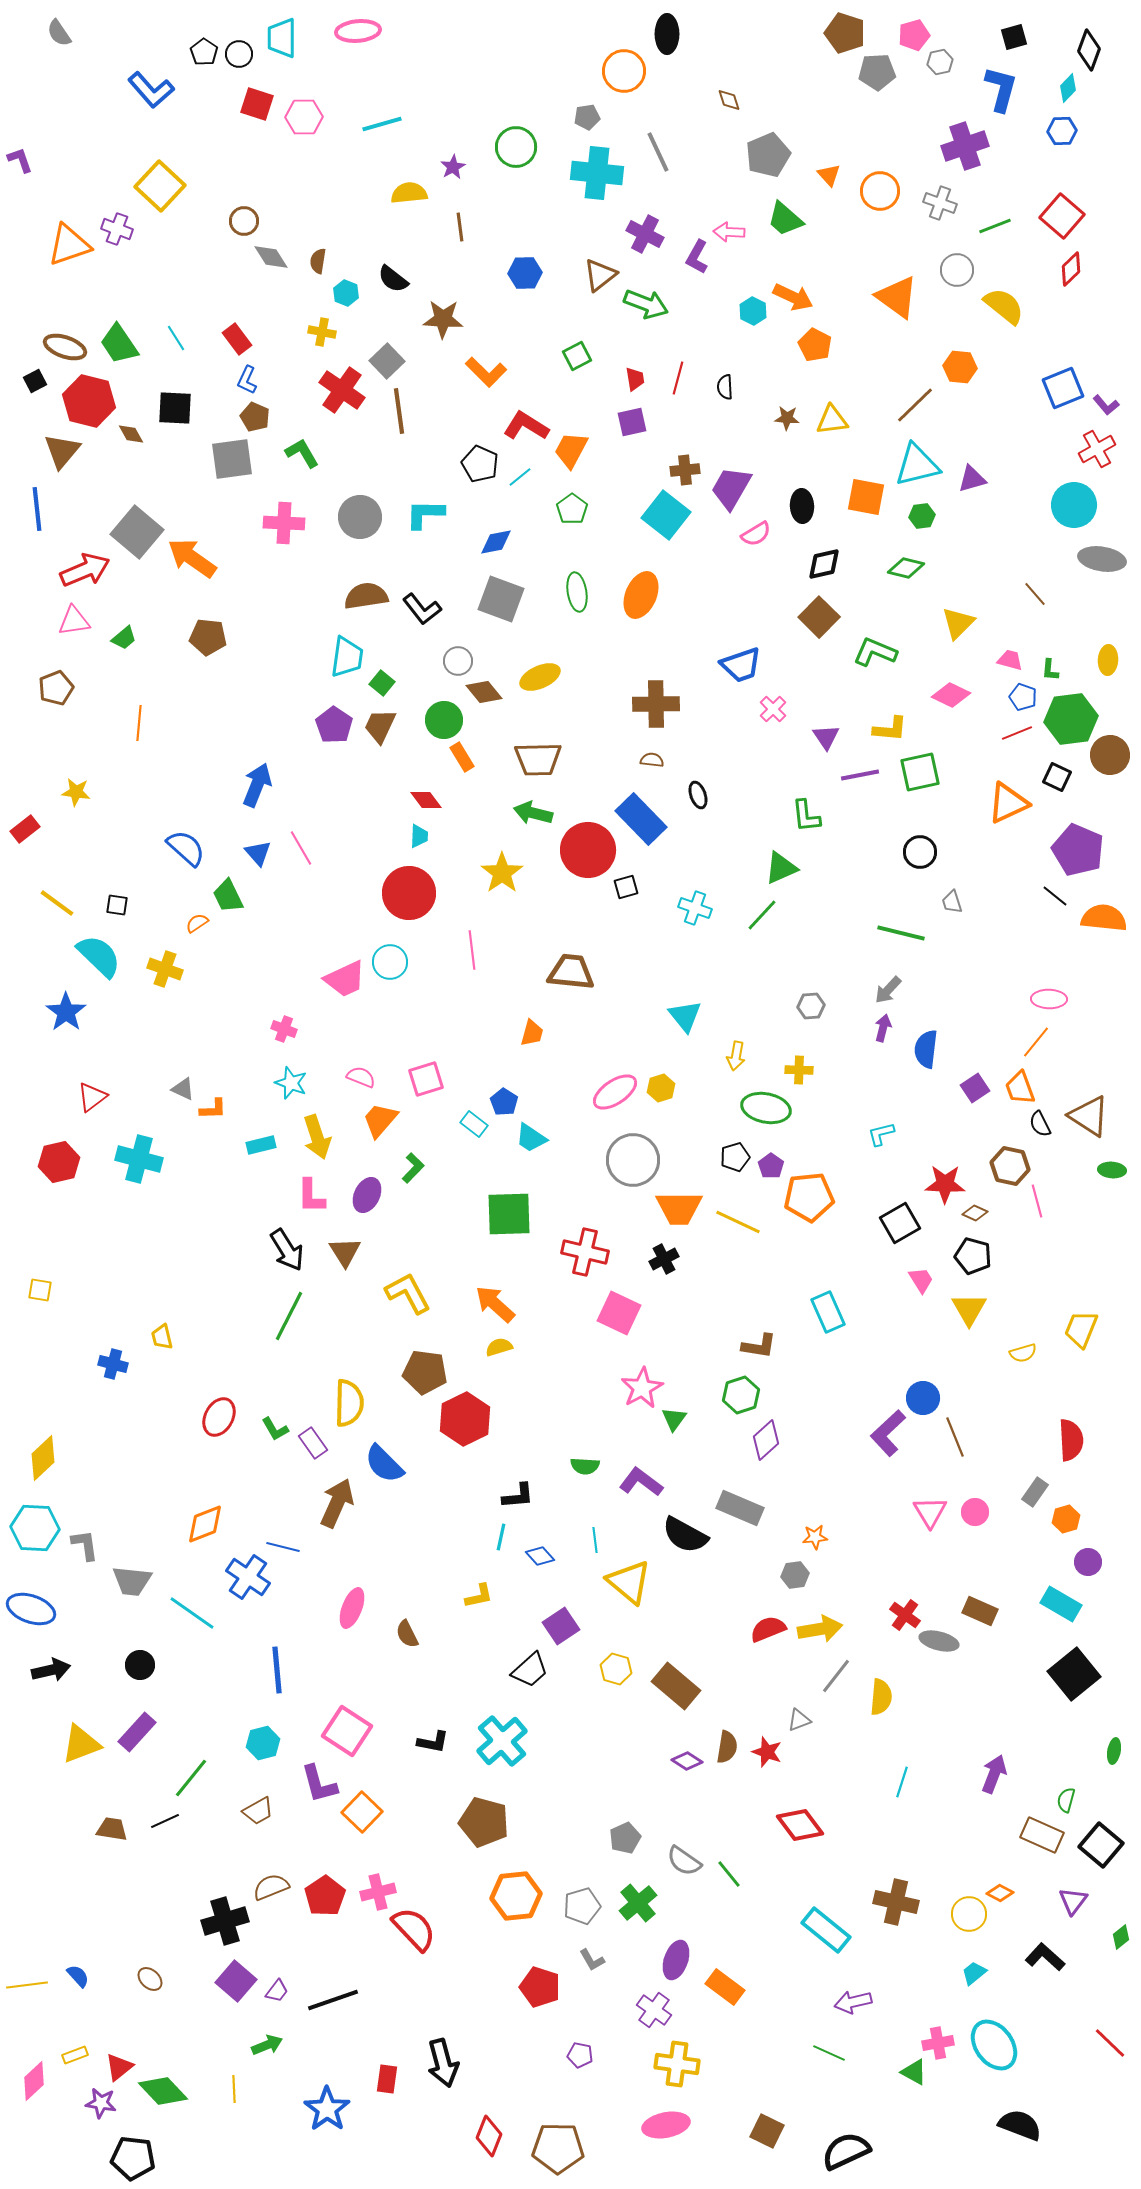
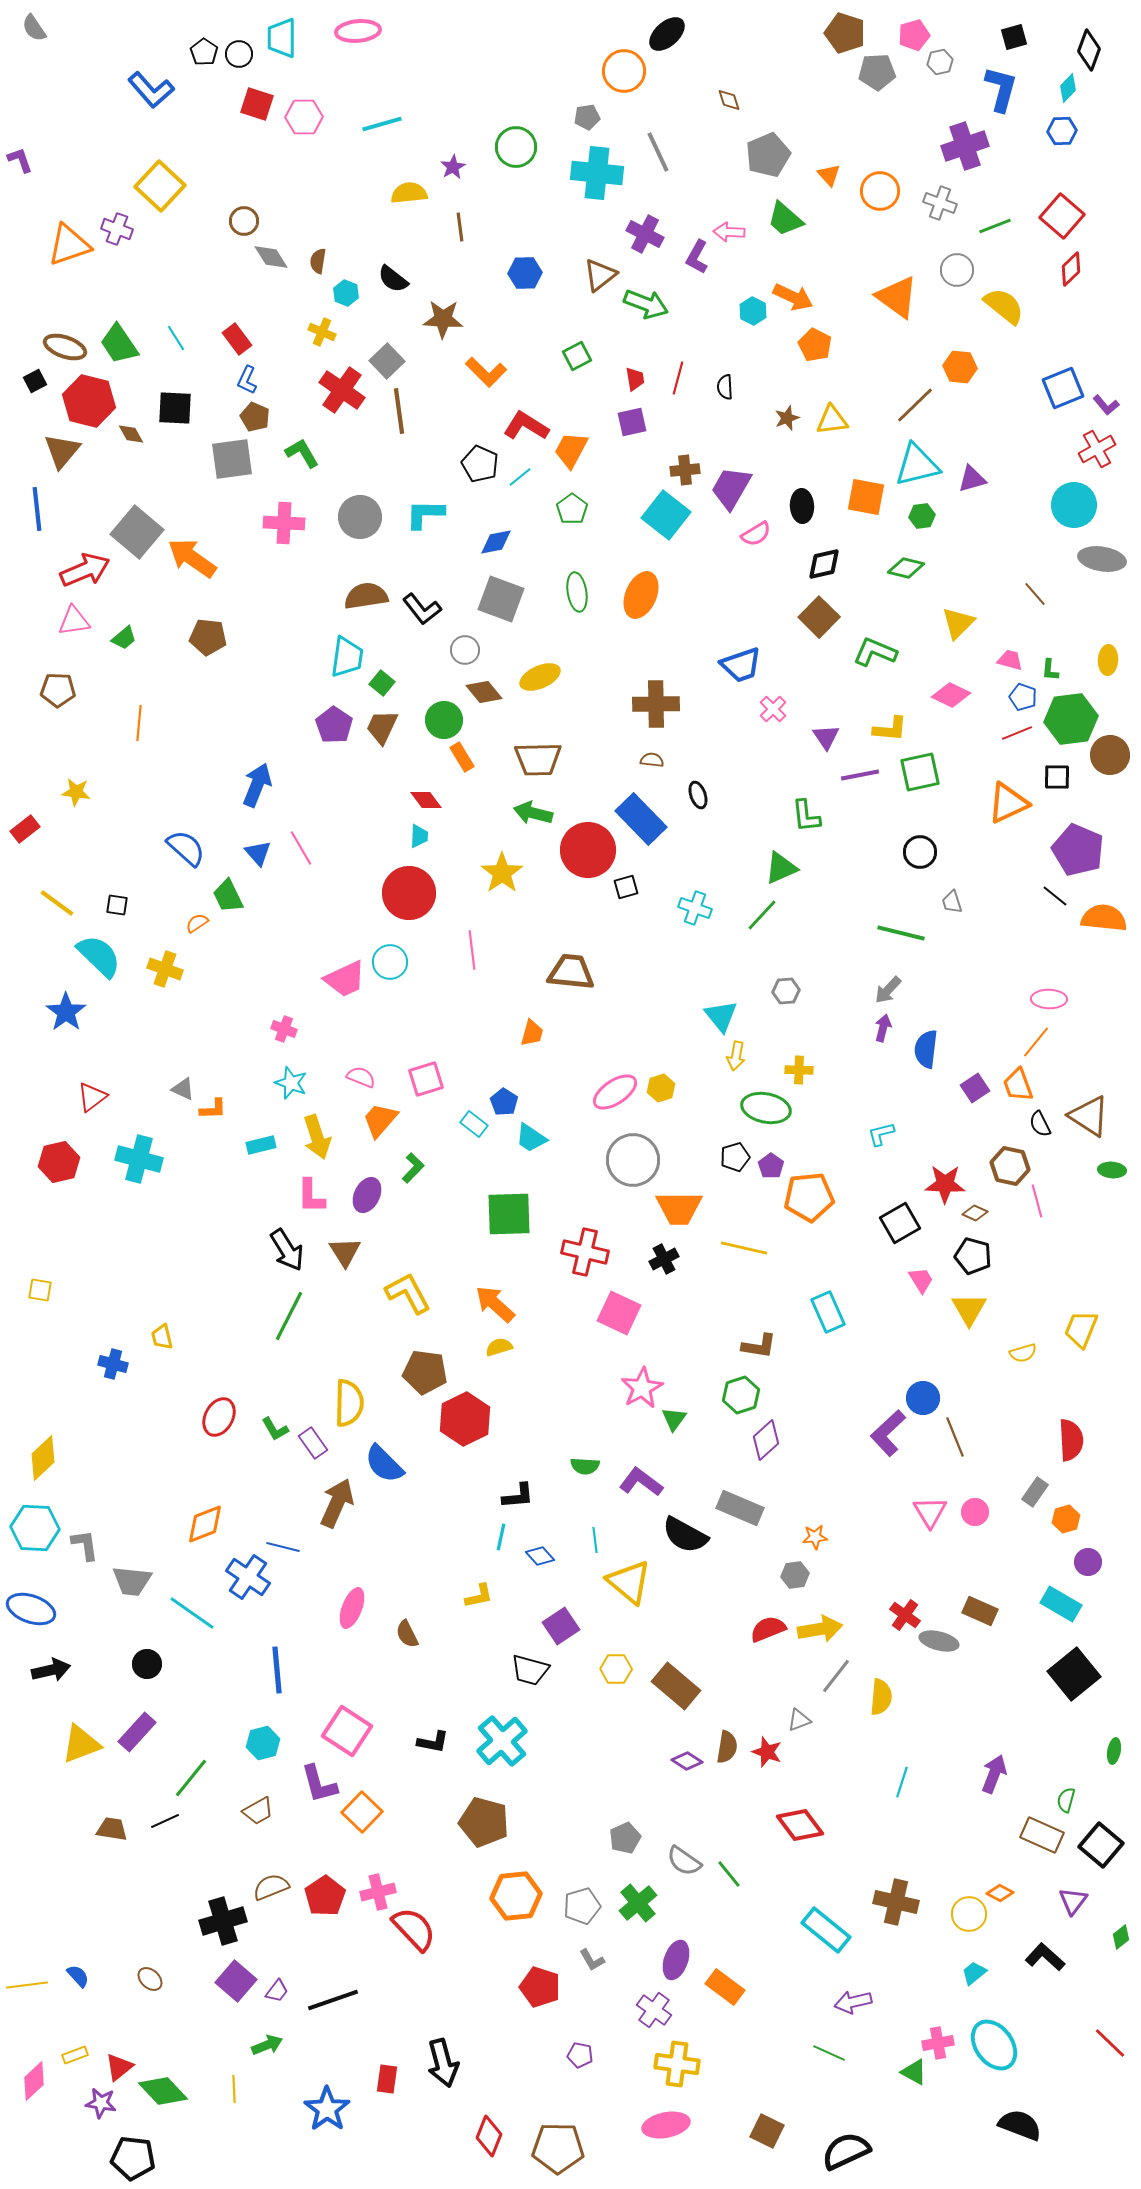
gray semicircle at (59, 33): moved 25 px left, 5 px up
black ellipse at (667, 34): rotated 48 degrees clockwise
yellow cross at (322, 332): rotated 12 degrees clockwise
brown star at (787, 418): rotated 25 degrees counterclockwise
gray circle at (458, 661): moved 7 px right, 11 px up
brown pentagon at (56, 688): moved 2 px right, 2 px down; rotated 24 degrees clockwise
brown trapezoid at (380, 726): moved 2 px right, 1 px down
black square at (1057, 777): rotated 24 degrees counterclockwise
gray hexagon at (811, 1006): moved 25 px left, 15 px up
cyan triangle at (685, 1016): moved 36 px right
orange trapezoid at (1020, 1088): moved 2 px left, 3 px up
yellow line at (738, 1222): moved 6 px right, 26 px down; rotated 12 degrees counterclockwise
black circle at (140, 1665): moved 7 px right, 1 px up
yellow hexagon at (616, 1669): rotated 16 degrees counterclockwise
black trapezoid at (530, 1670): rotated 57 degrees clockwise
black cross at (225, 1921): moved 2 px left
